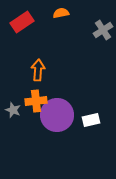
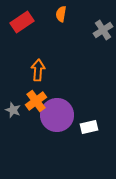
orange semicircle: moved 1 px down; rotated 70 degrees counterclockwise
orange cross: rotated 30 degrees counterclockwise
white rectangle: moved 2 px left, 7 px down
